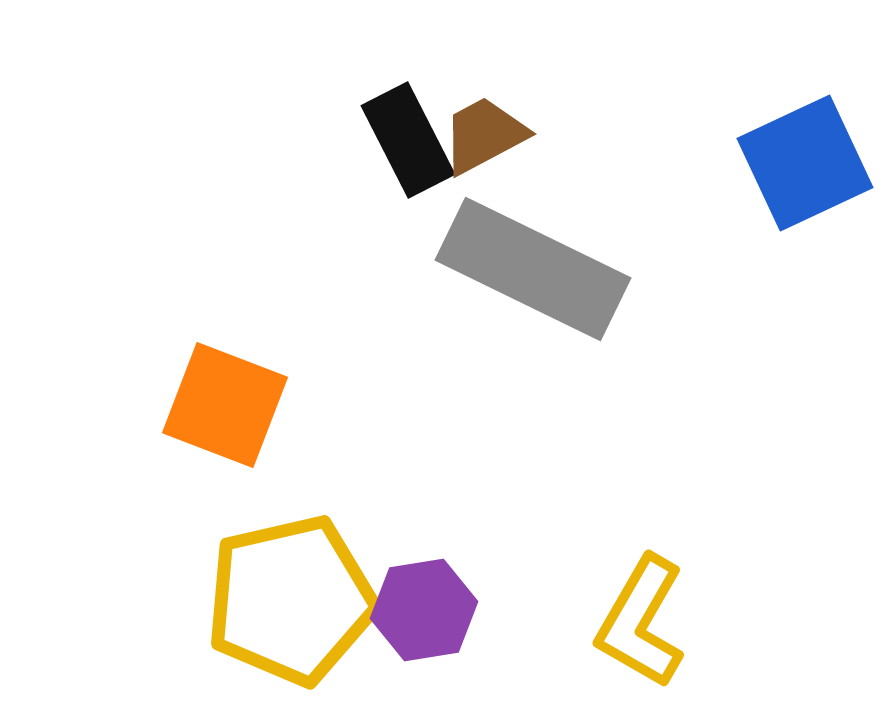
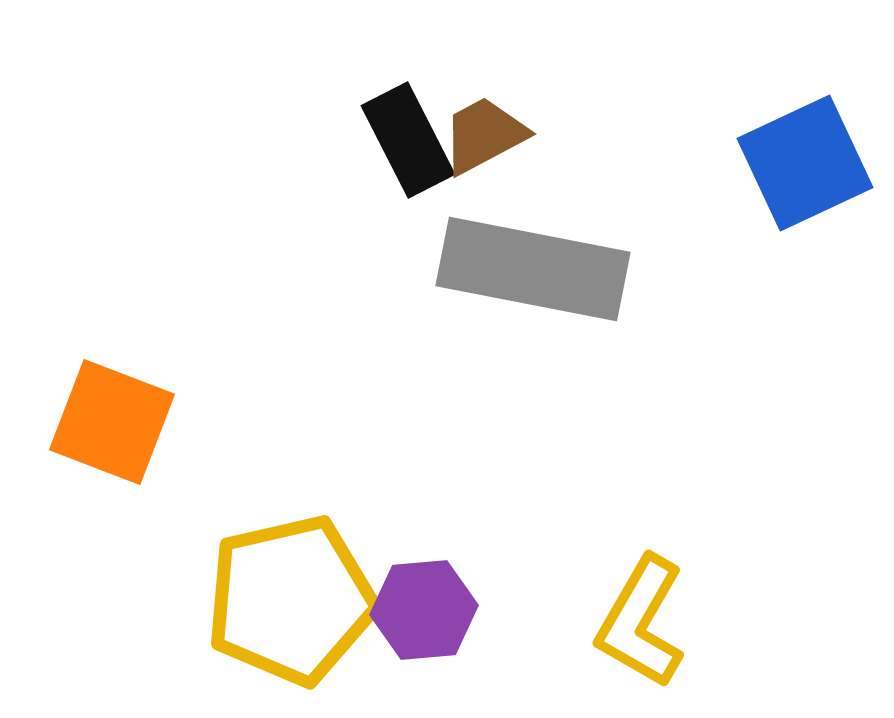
gray rectangle: rotated 15 degrees counterclockwise
orange square: moved 113 px left, 17 px down
purple hexagon: rotated 4 degrees clockwise
